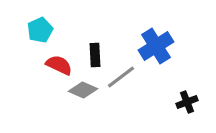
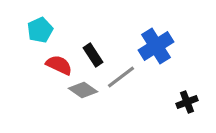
black rectangle: moved 2 px left; rotated 30 degrees counterclockwise
gray diamond: rotated 12 degrees clockwise
